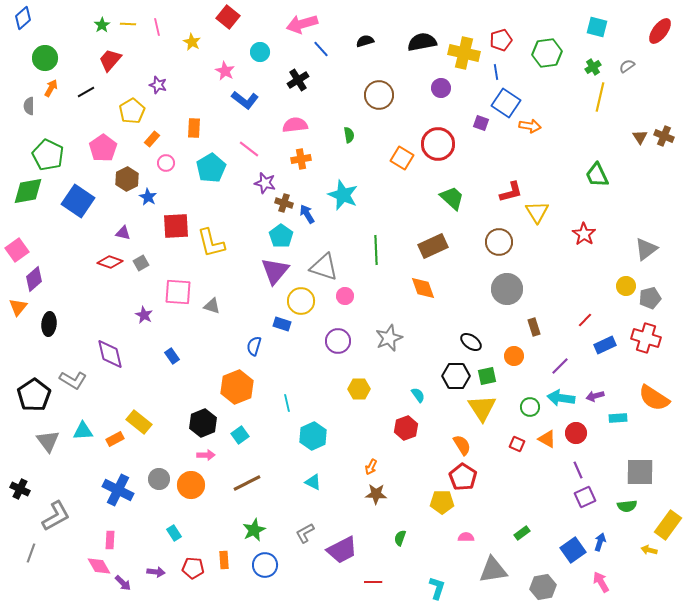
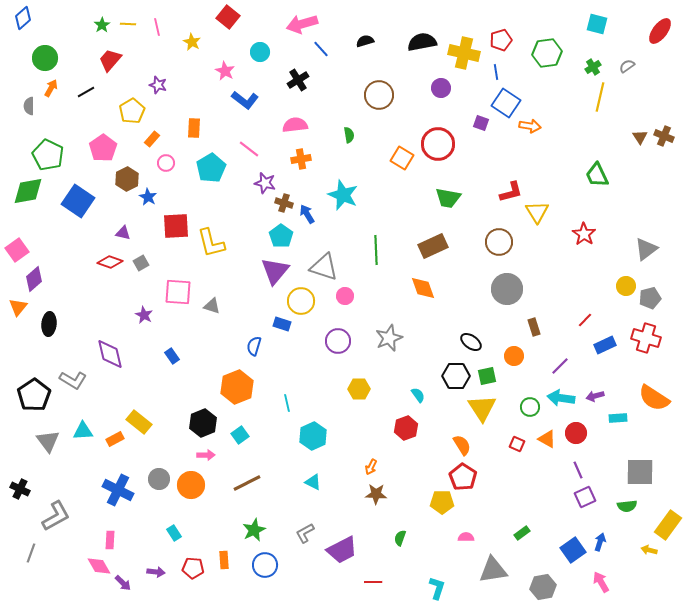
cyan square at (597, 27): moved 3 px up
green trapezoid at (452, 198): moved 4 px left; rotated 148 degrees clockwise
